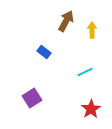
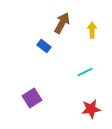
brown arrow: moved 4 px left, 2 px down
blue rectangle: moved 6 px up
red star: rotated 24 degrees clockwise
